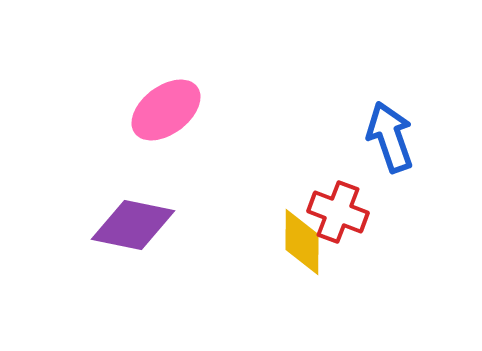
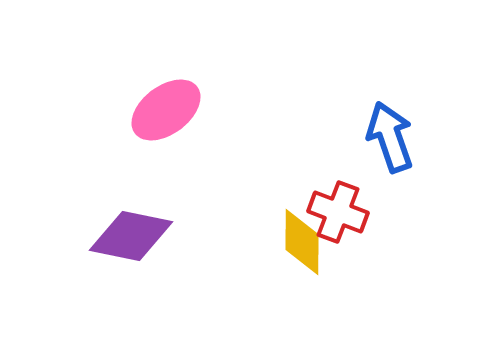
purple diamond: moved 2 px left, 11 px down
